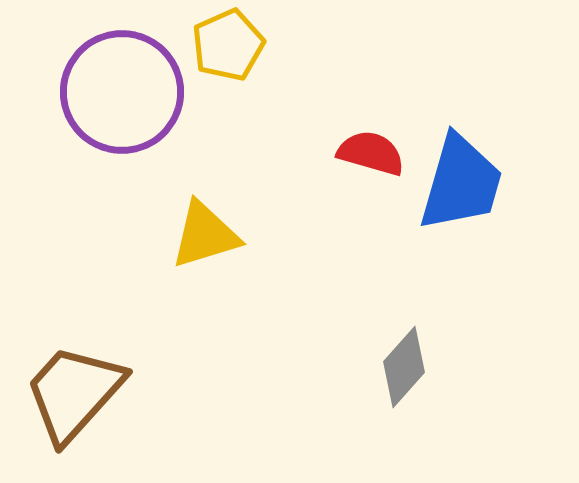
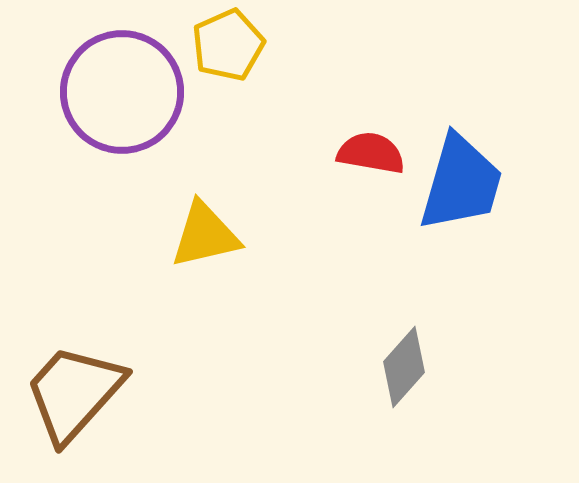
red semicircle: rotated 6 degrees counterclockwise
yellow triangle: rotated 4 degrees clockwise
